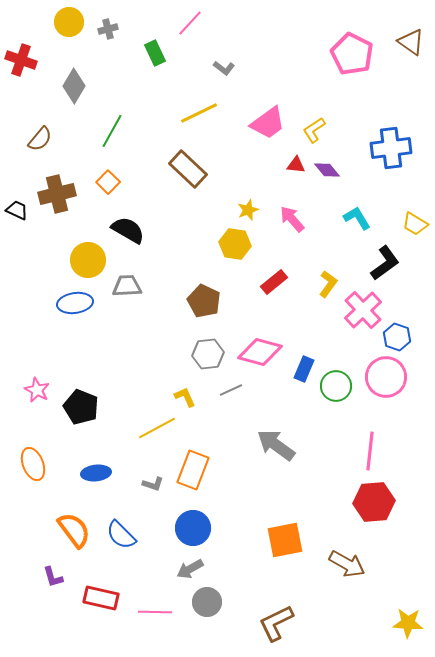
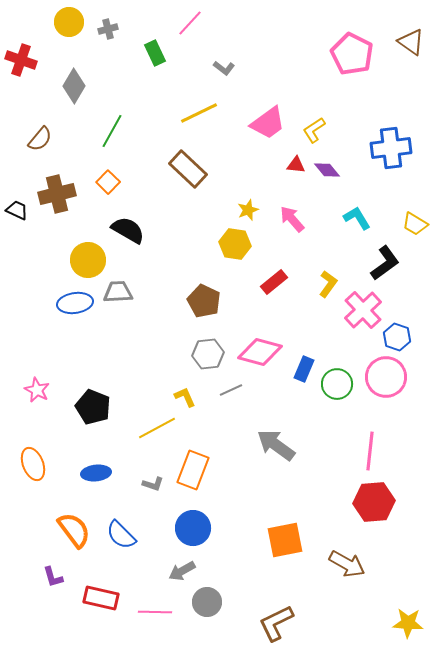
gray trapezoid at (127, 286): moved 9 px left, 6 px down
green circle at (336, 386): moved 1 px right, 2 px up
black pentagon at (81, 407): moved 12 px right
gray arrow at (190, 569): moved 8 px left, 2 px down
